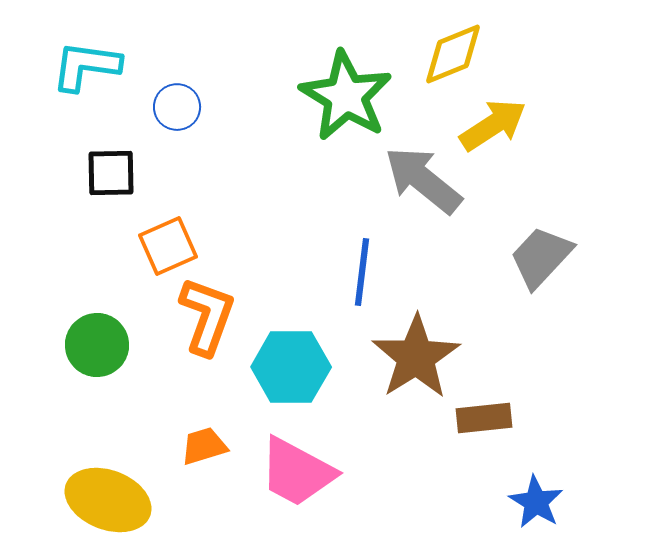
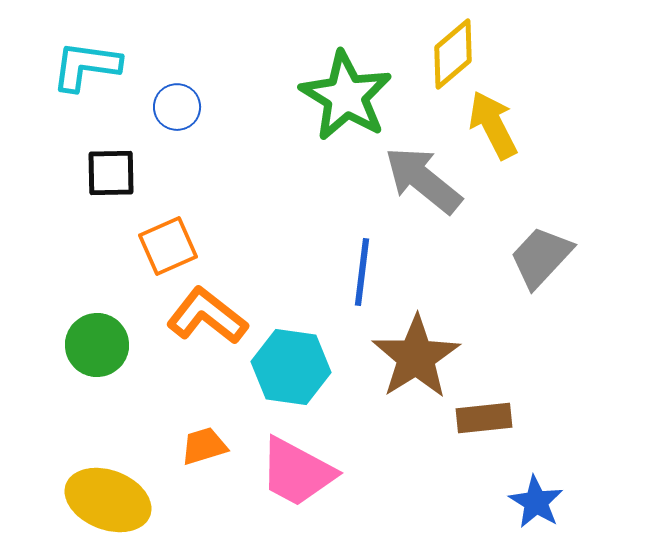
yellow diamond: rotated 18 degrees counterclockwise
yellow arrow: rotated 84 degrees counterclockwise
orange L-shape: rotated 72 degrees counterclockwise
cyan hexagon: rotated 8 degrees clockwise
